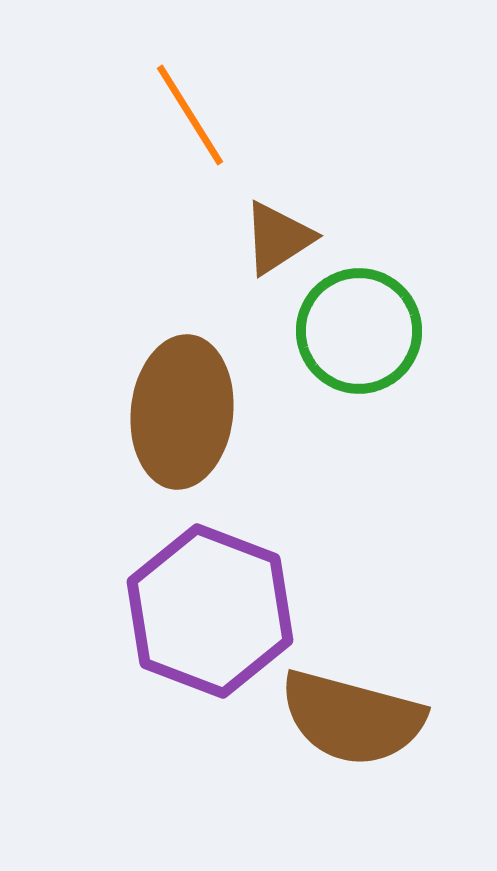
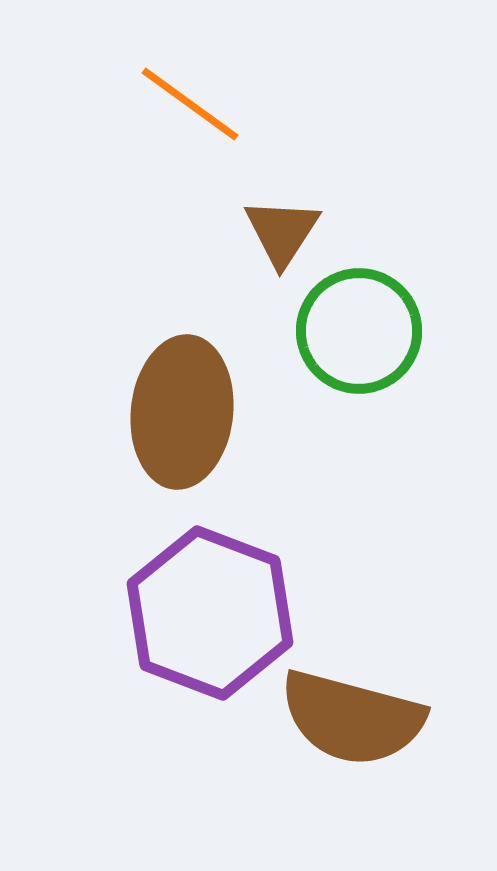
orange line: moved 11 px up; rotated 22 degrees counterclockwise
brown triangle: moved 4 px right, 6 px up; rotated 24 degrees counterclockwise
purple hexagon: moved 2 px down
